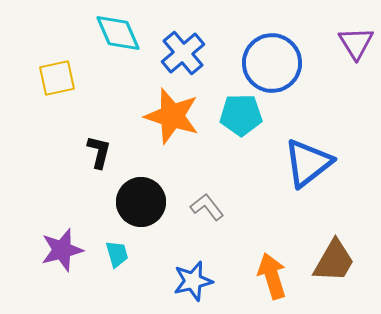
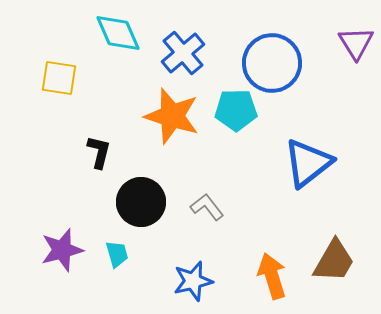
yellow square: moved 2 px right; rotated 21 degrees clockwise
cyan pentagon: moved 5 px left, 5 px up
